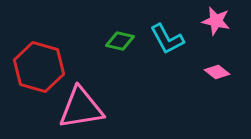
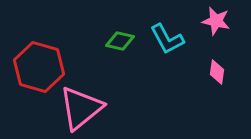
pink diamond: rotated 60 degrees clockwise
pink triangle: rotated 30 degrees counterclockwise
